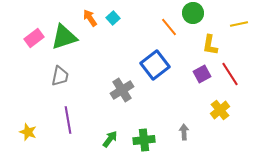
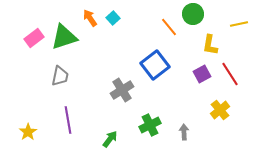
green circle: moved 1 px down
yellow star: rotated 18 degrees clockwise
green cross: moved 6 px right, 15 px up; rotated 20 degrees counterclockwise
